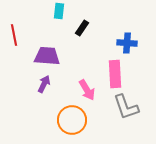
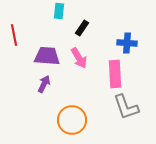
pink arrow: moved 8 px left, 32 px up
